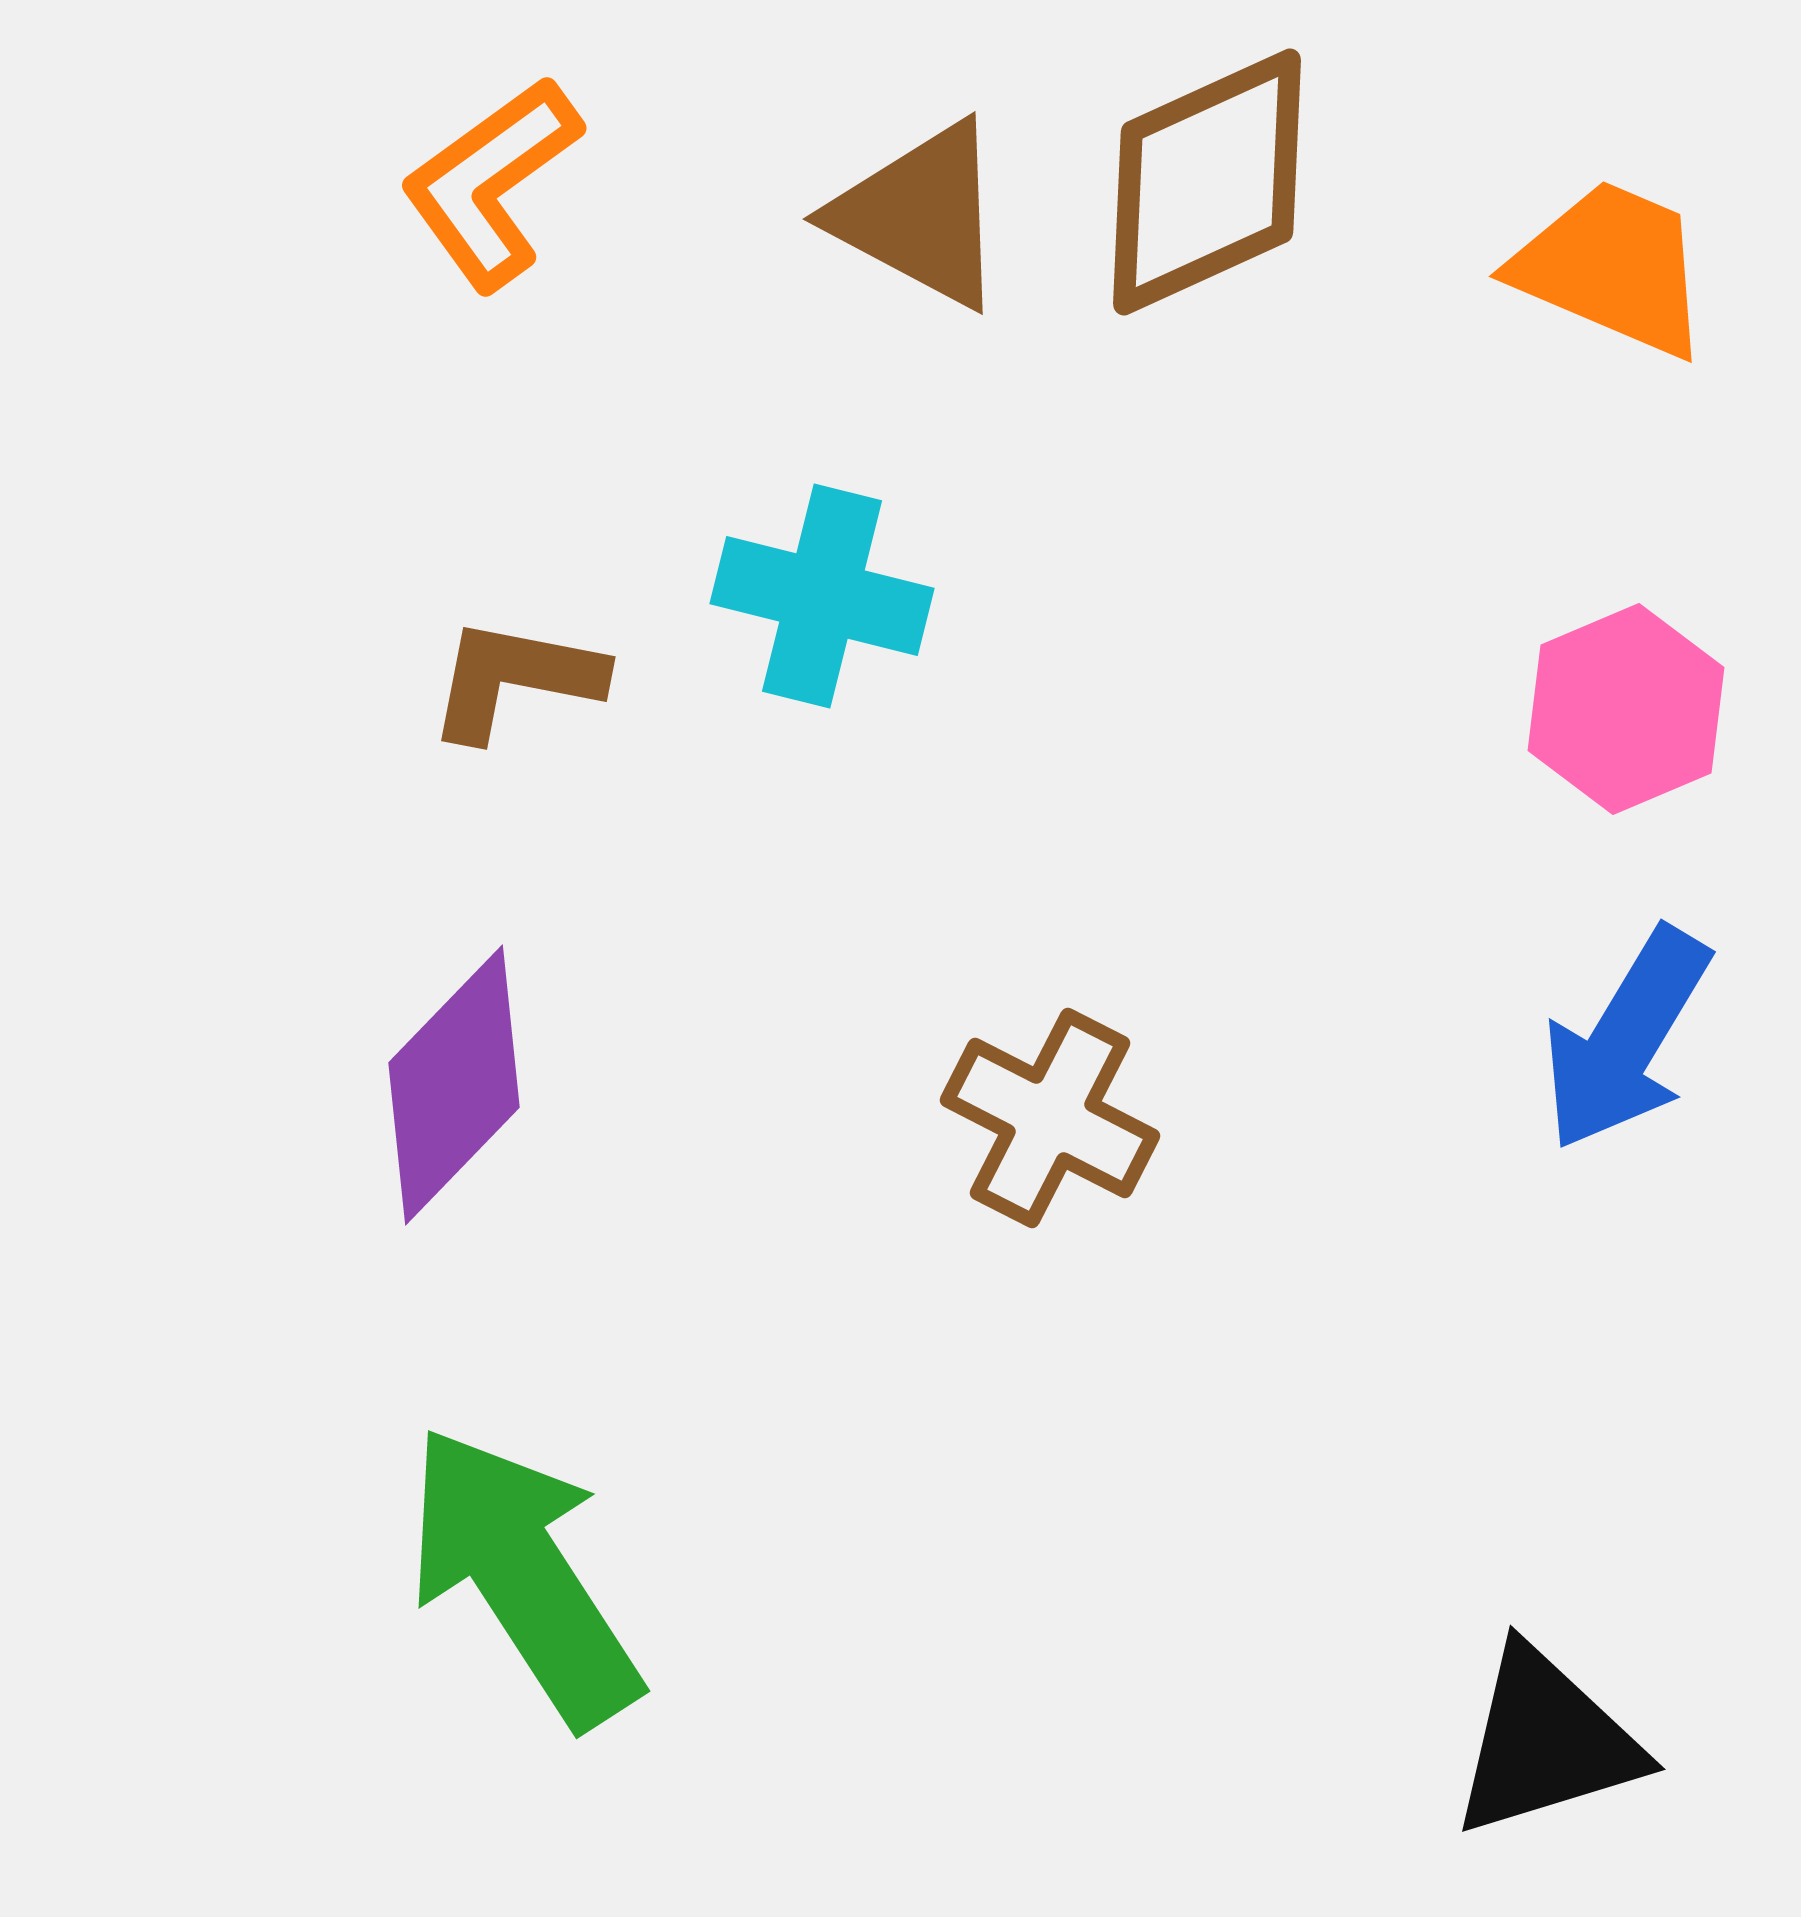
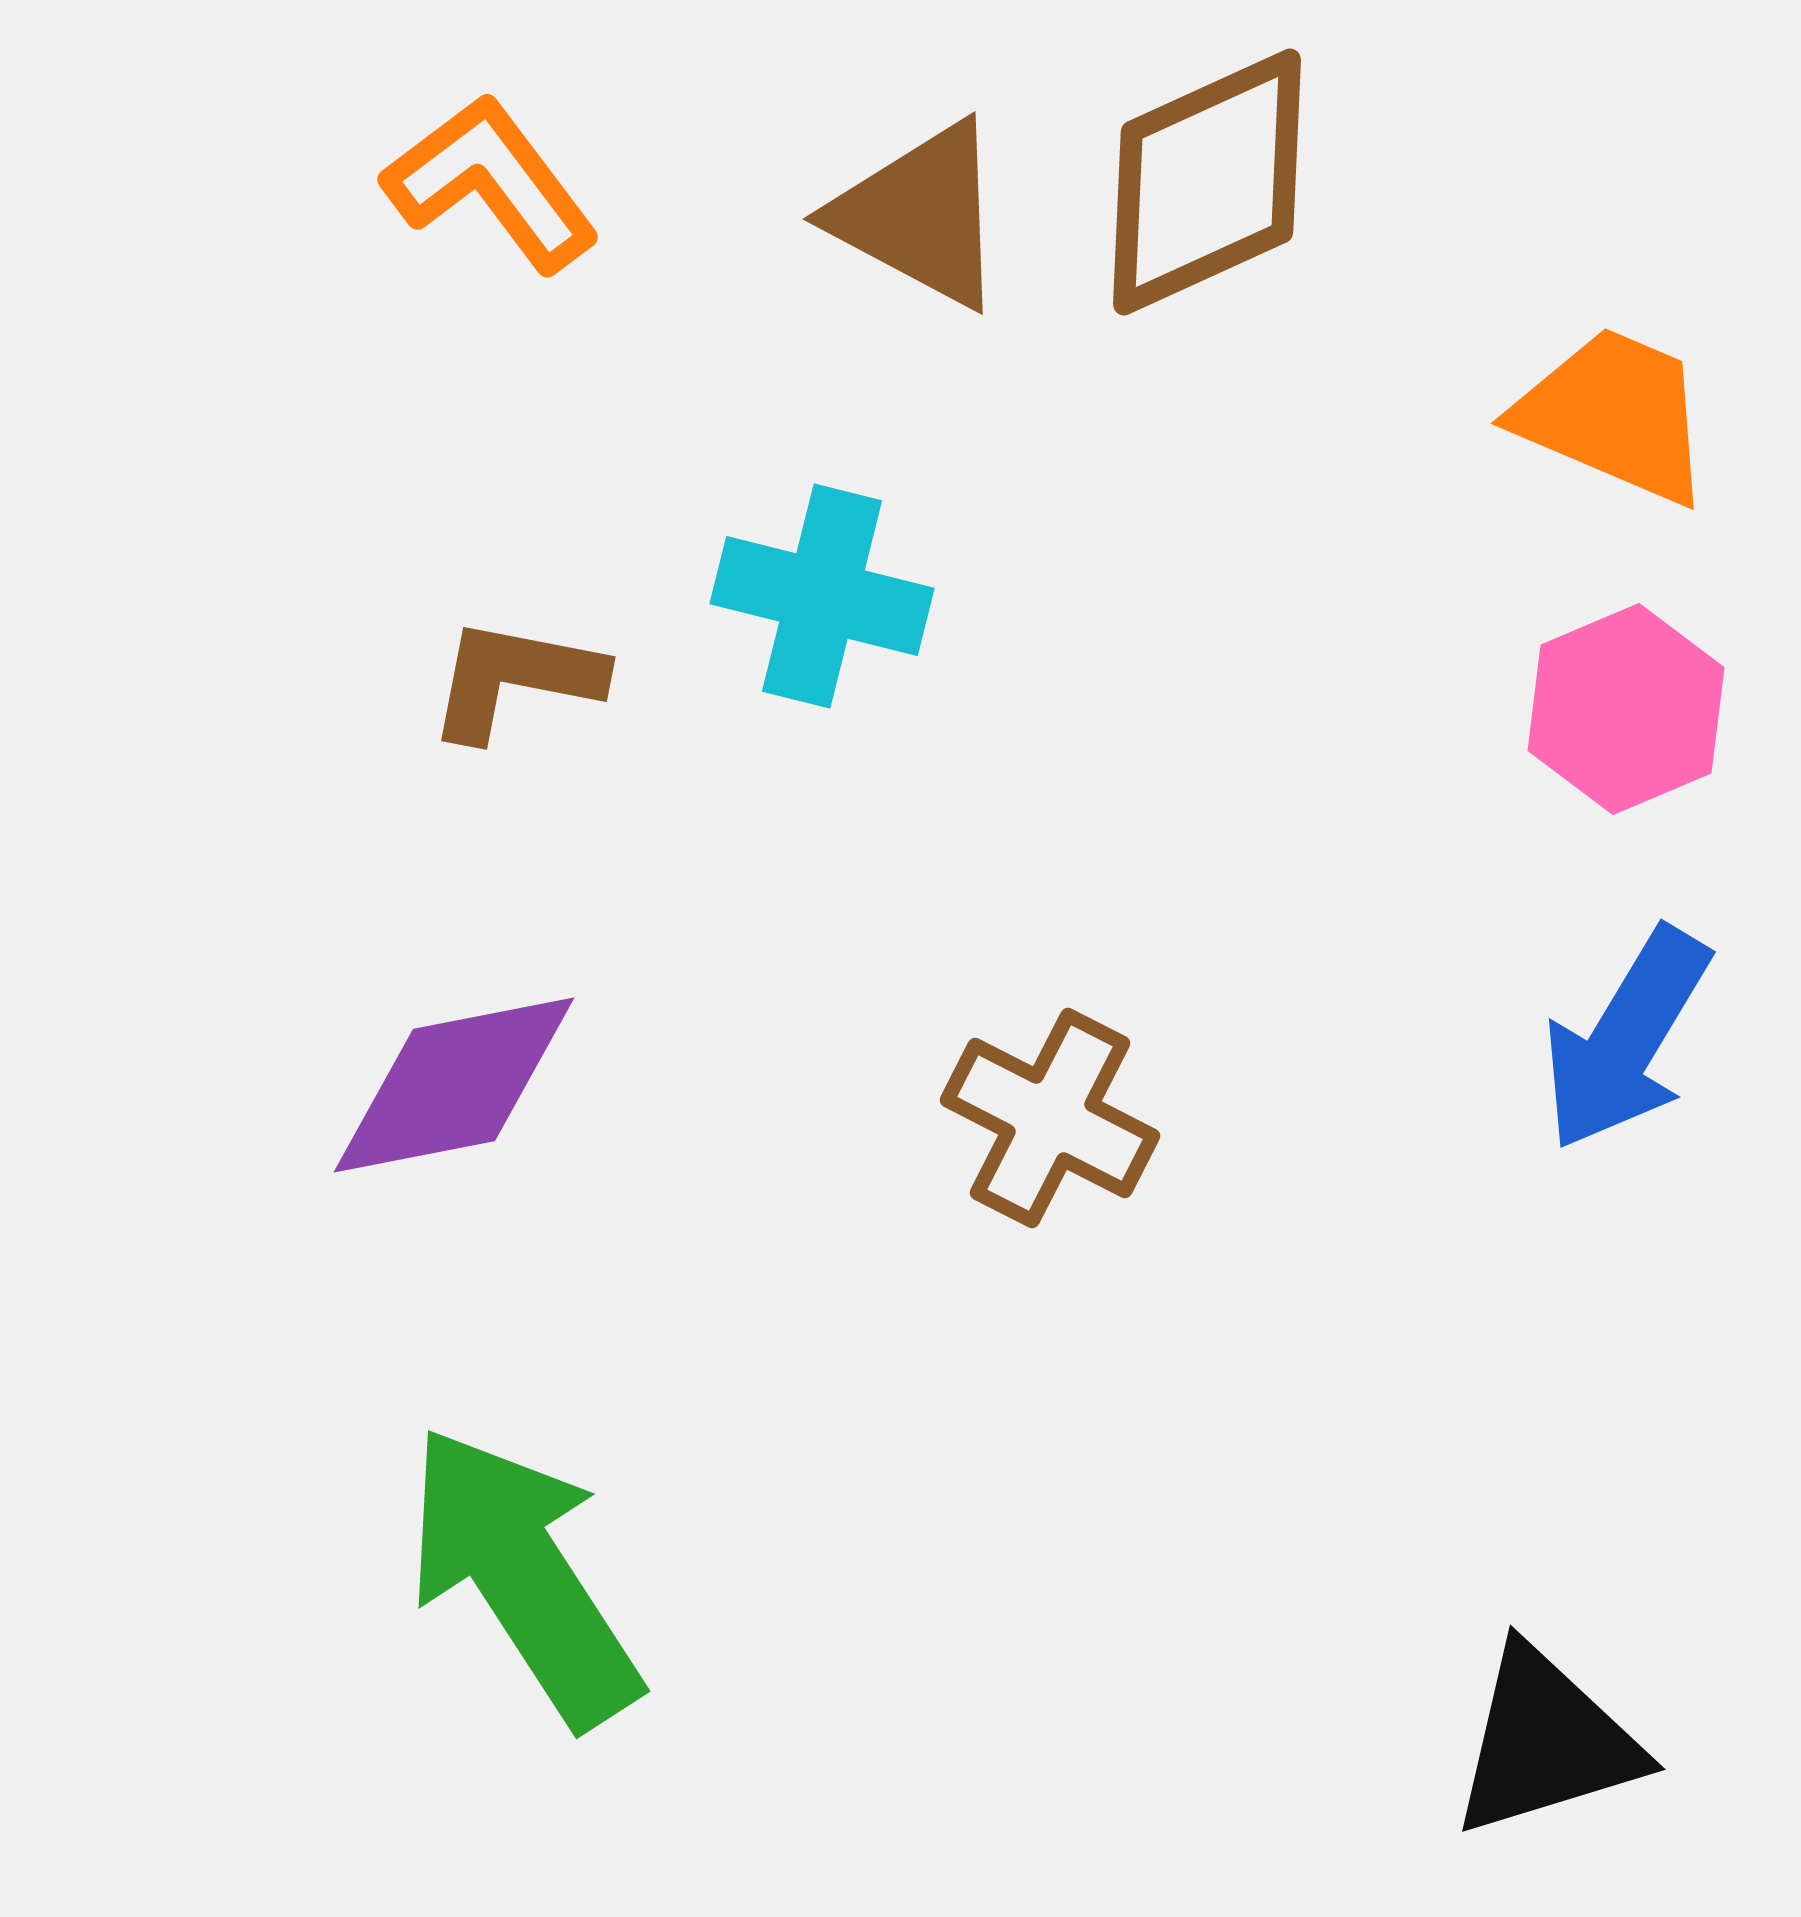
orange L-shape: rotated 89 degrees clockwise
orange trapezoid: moved 2 px right, 147 px down
purple diamond: rotated 35 degrees clockwise
